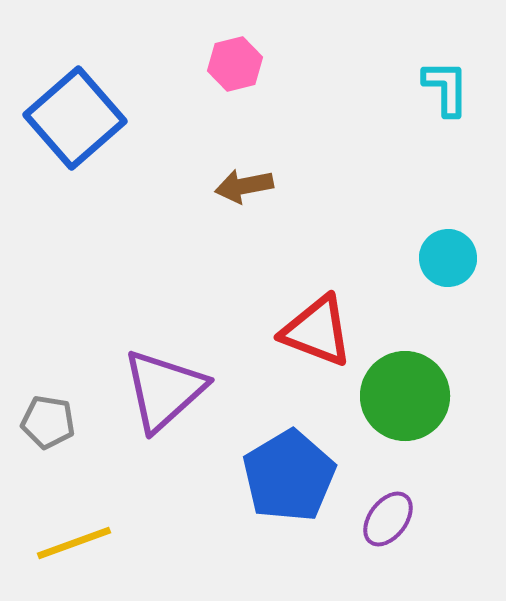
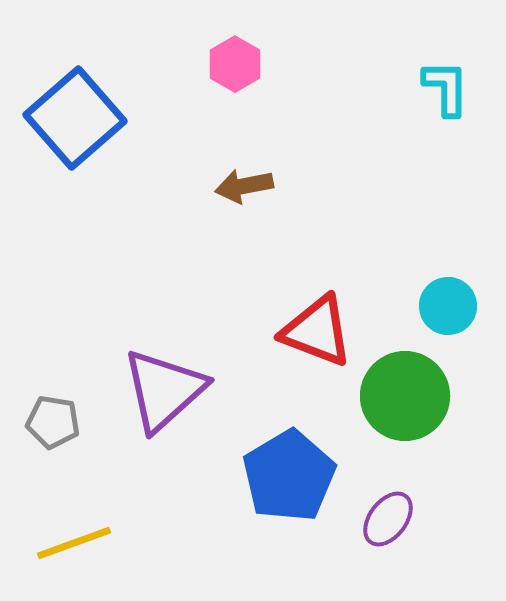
pink hexagon: rotated 16 degrees counterclockwise
cyan circle: moved 48 px down
gray pentagon: moved 5 px right
